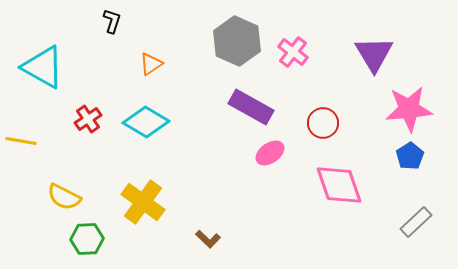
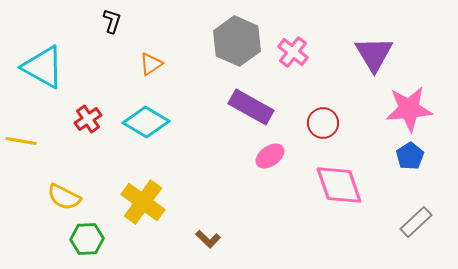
pink ellipse: moved 3 px down
